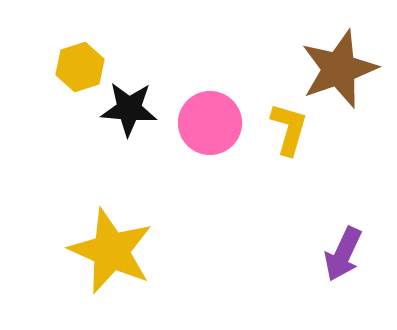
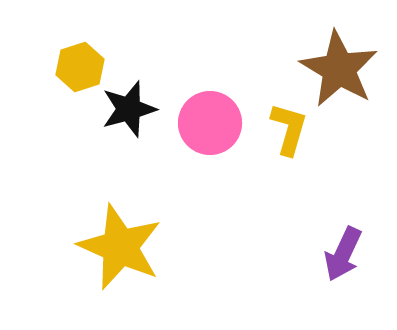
brown star: rotated 22 degrees counterclockwise
black star: rotated 20 degrees counterclockwise
yellow star: moved 9 px right, 4 px up
